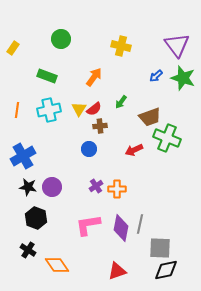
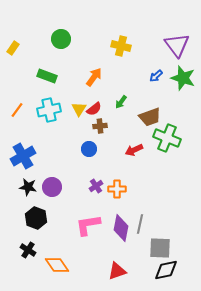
orange line: rotated 28 degrees clockwise
